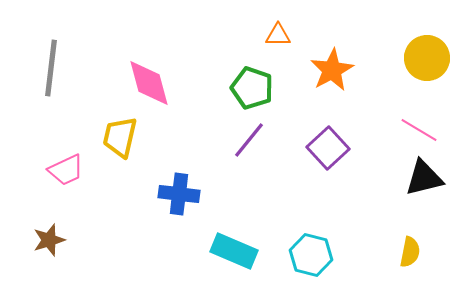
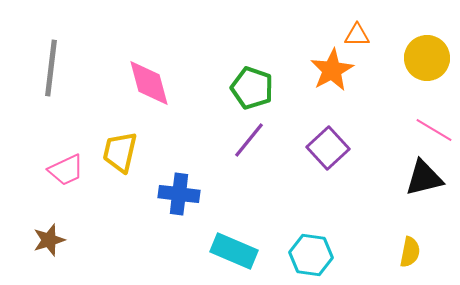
orange triangle: moved 79 px right
pink line: moved 15 px right
yellow trapezoid: moved 15 px down
cyan hexagon: rotated 6 degrees counterclockwise
